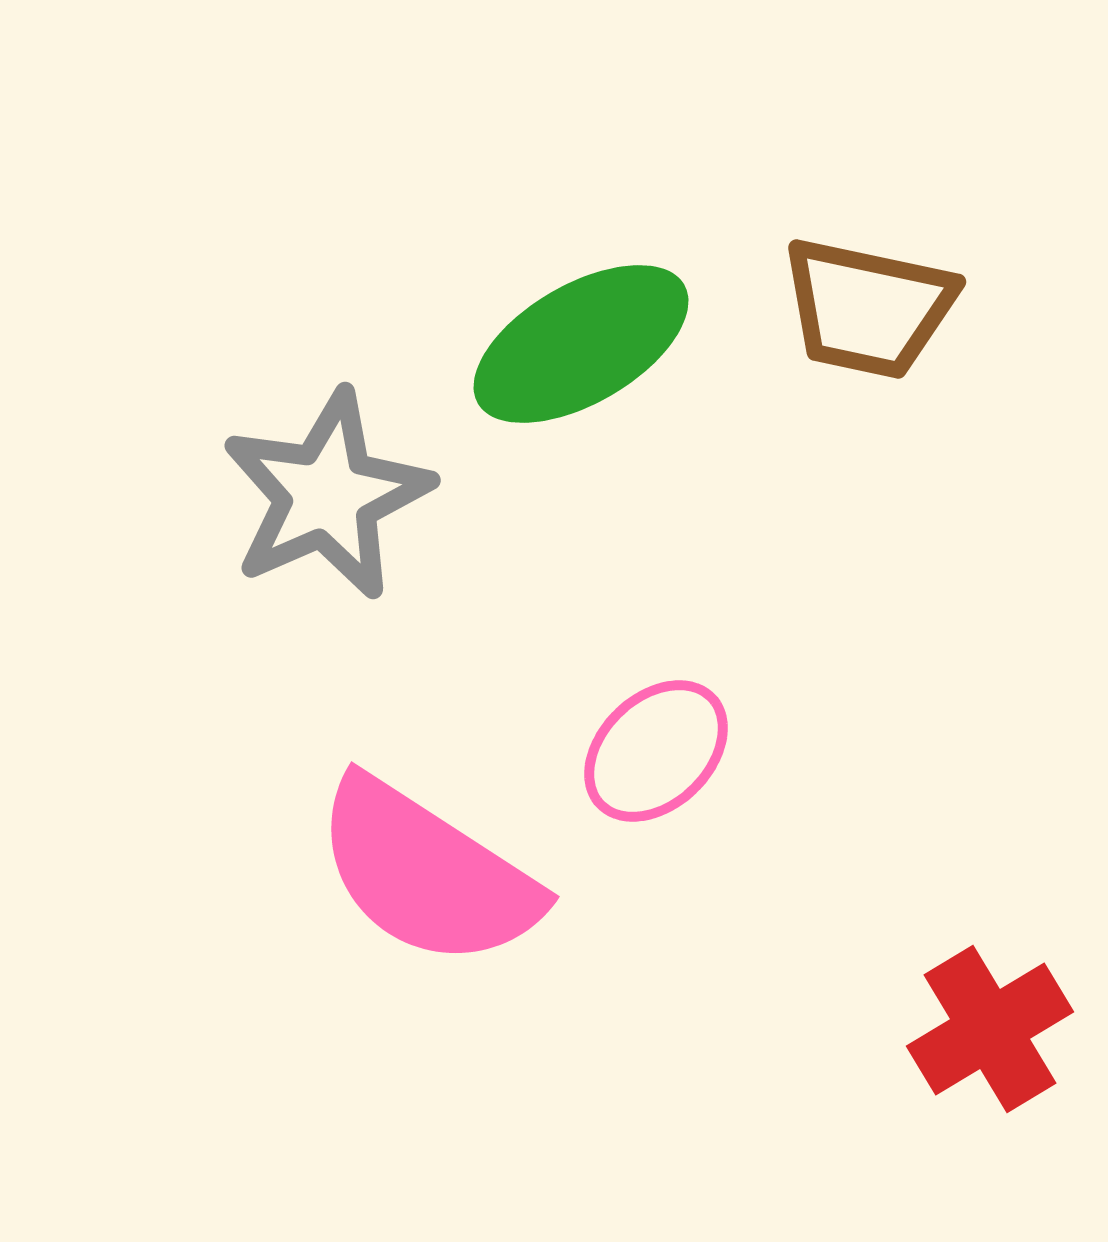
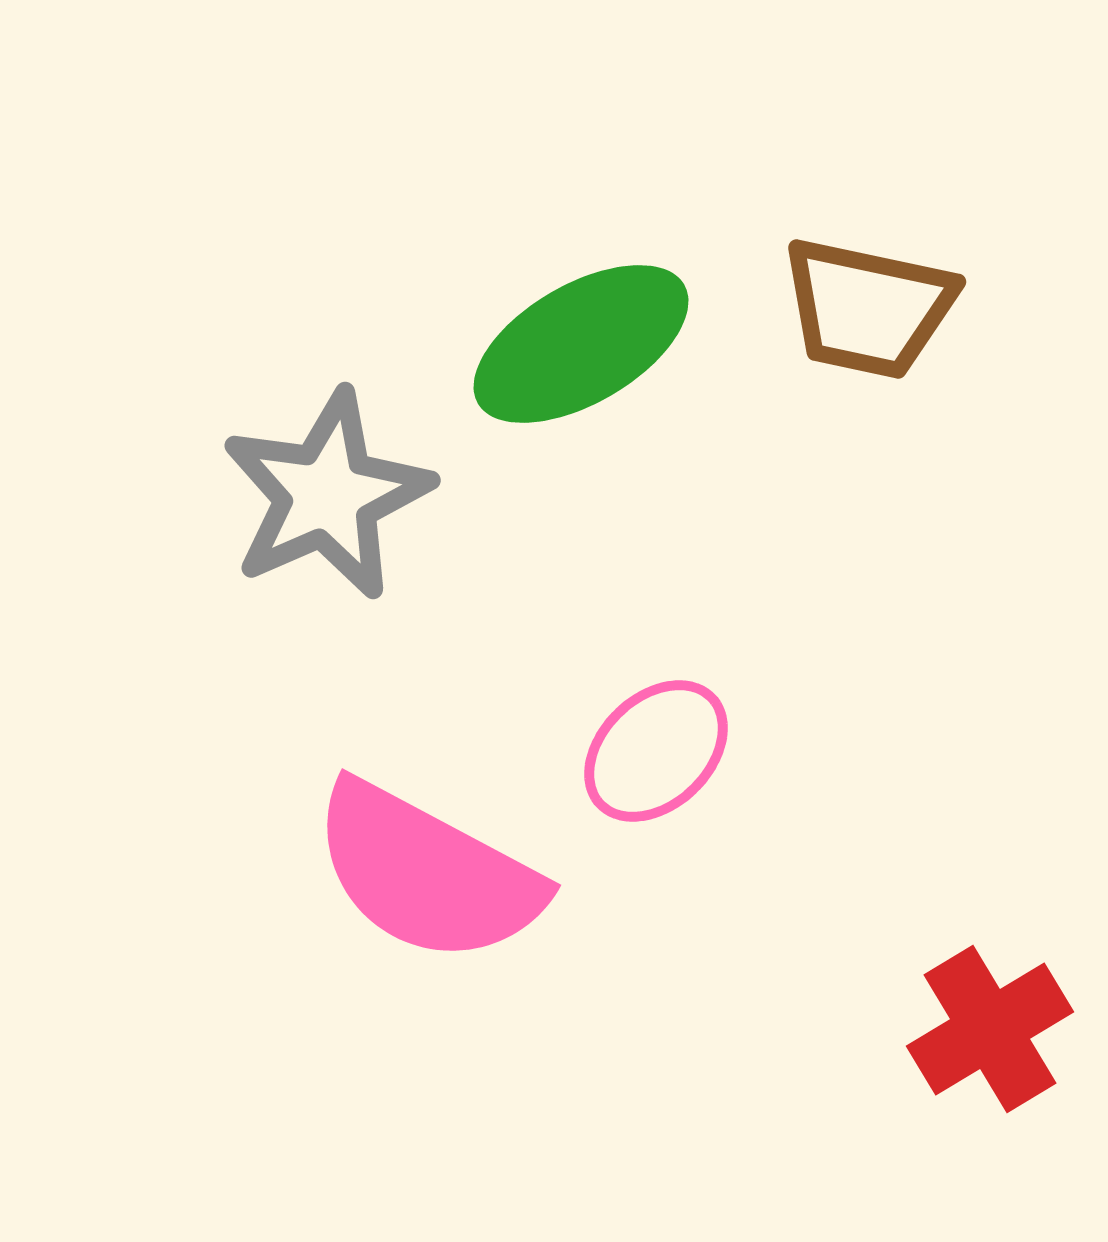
pink semicircle: rotated 5 degrees counterclockwise
